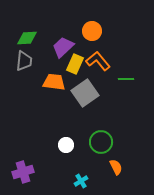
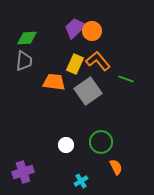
purple trapezoid: moved 12 px right, 19 px up
green line: rotated 21 degrees clockwise
gray square: moved 3 px right, 2 px up
